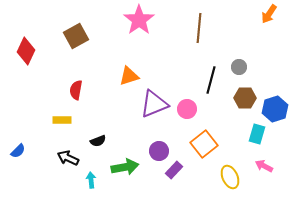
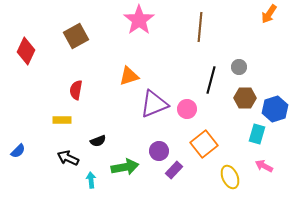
brown line: moved 1 px right, 1 px up
